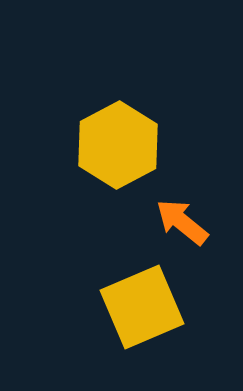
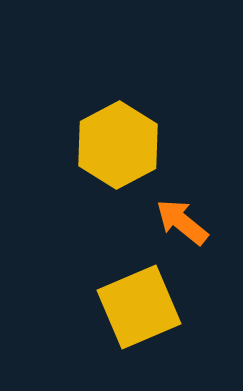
yellow square: moved 3 px left
